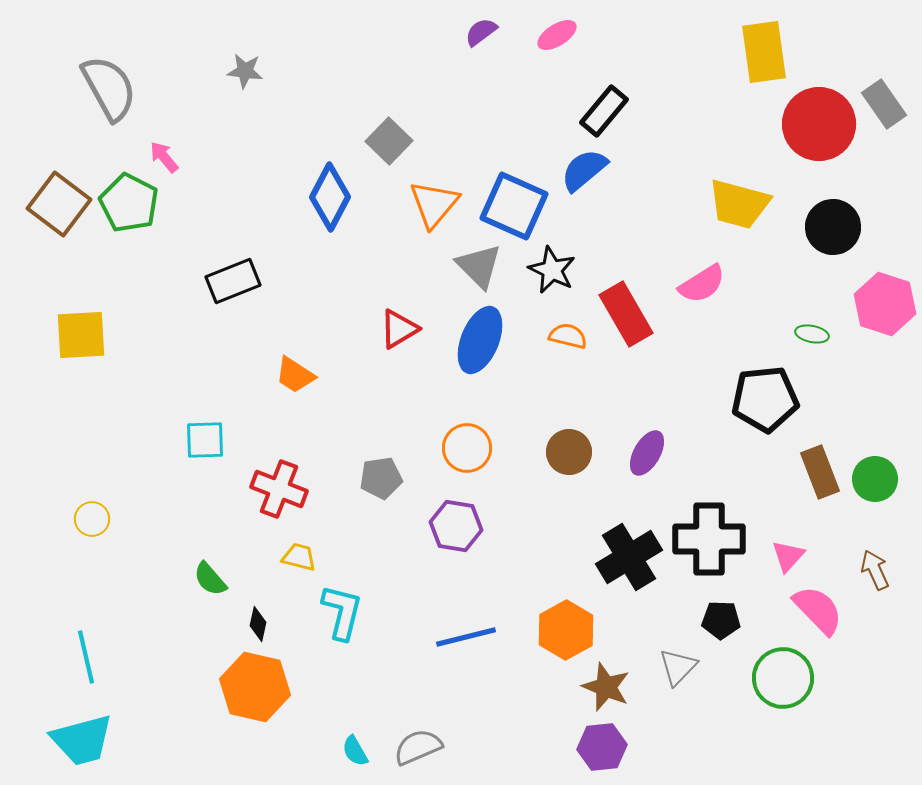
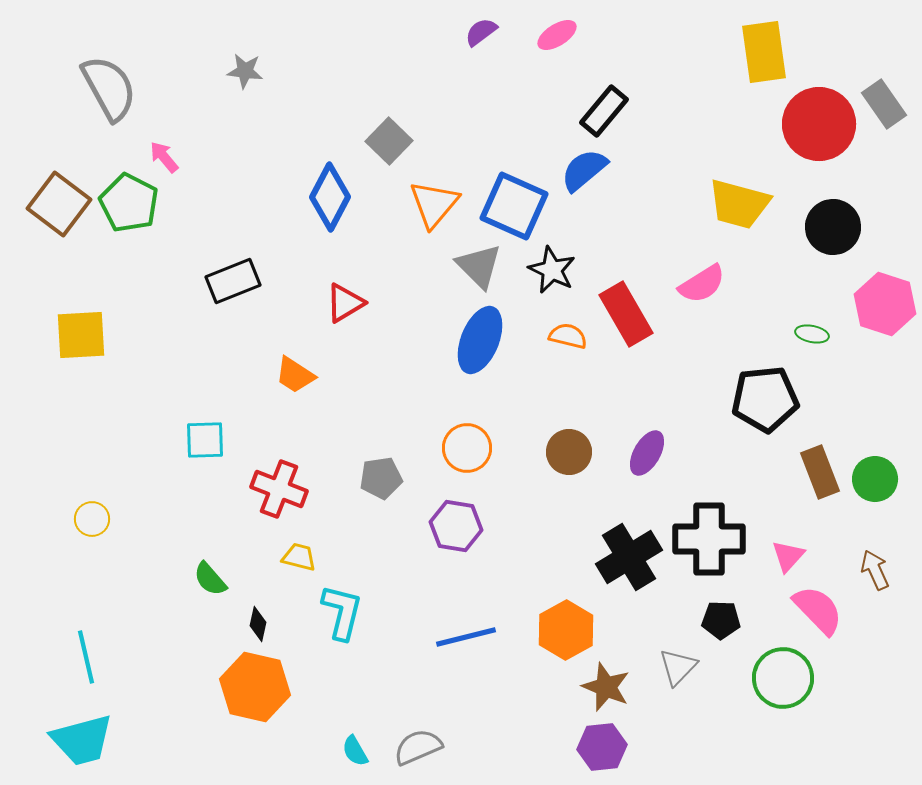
red triangle at (399, 329): moved 54 px left, 26 px up
